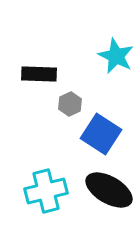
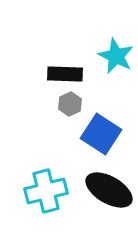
black rectangle: moved 26 px right
